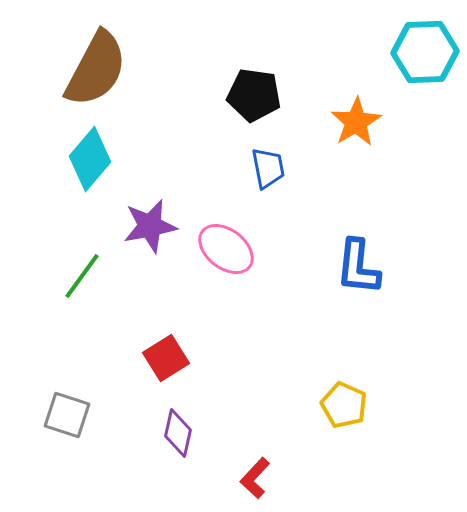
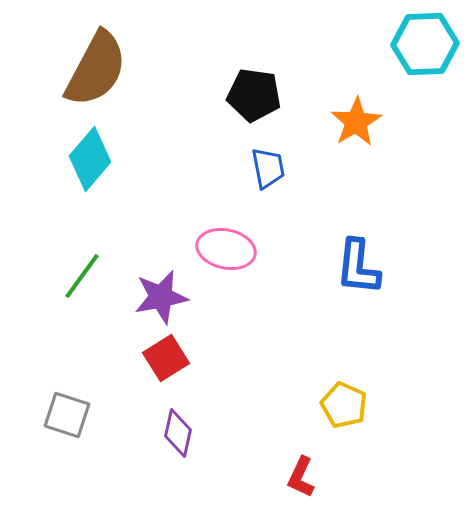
cyan hexagon: moved 8 px up
purple star: moved 11 px right, 71 px down
pink ellipse: rotated 26 degrees counterclockwise
red L-shape: moved 46 px right, 1 px up; rotated 18 degrees counterclockwise
